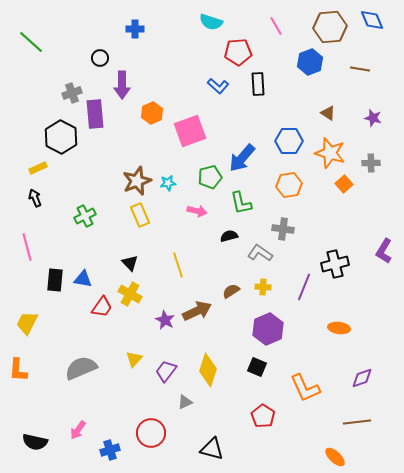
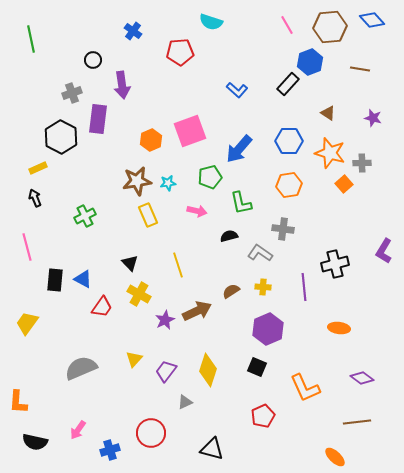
blue diamond at (372, 20): rotated 20 degrees counterclockwise
pink line at (276, 26): moved 11 px right, 1 px up
blue cross at (135, 29): moved 2 px left, 2 px down; rotated 36 degrees clockwise
green line at (31, 42): moved 3 px up; rotated 36 degrees clockwise
red pentagon at (238, 52): moved 58 px left
black circle at (100, 58): moved 7 px left, 2 px down
black rectangle at (258, 84): moved 30 px right; rotated 45 degrees clockwise
purple arrow at (122, 85): rotated 8 degrees counterclockwise
blue L-shape at (218, 86): moved 19 px right, 4 px down
orange hexagon at (152, 113): moved 1 px left, 27 px down
purple rectangle at (95, 114): moved 3 px right, 5 px down; rotated 12 degrees clockwise
blue arrow at (242, 158): moved 3 px left, 9 px up
gray cross at (371, 163): moved 9 px left
brown star at (137, 181): rotated 12 degrees clockwise
yellow rectangle at (140, 215): moved 8 px right
blue triangle at (83, 279): rotated 18 degrees clockwise
purple line at (304, 287): rotated 28 degrees counterclockwise
yellow cross at (130, 294): moved 9 px right
purple star at (165, 320): rotated 18 degrees clockwise
yellow trapezoid at (27, 323): rotated 10 degrees clockwise
orange L-shape at (18, 370): moved 32 px down
purple diamond at (362, 378): rotated 55 degrees clockwise
red pentagon at (263, 416): rotated 15 degrees clockwise
